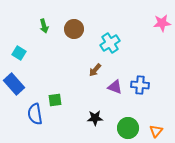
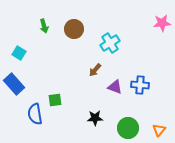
orange triangle: moved 3 px right, 1 px up
